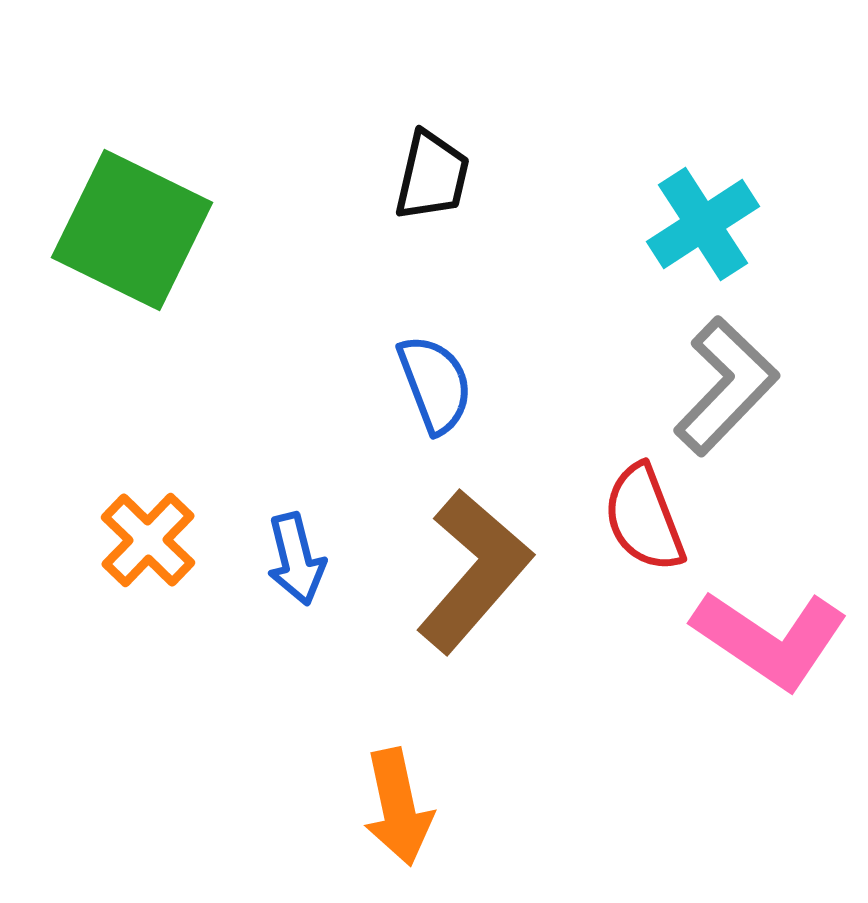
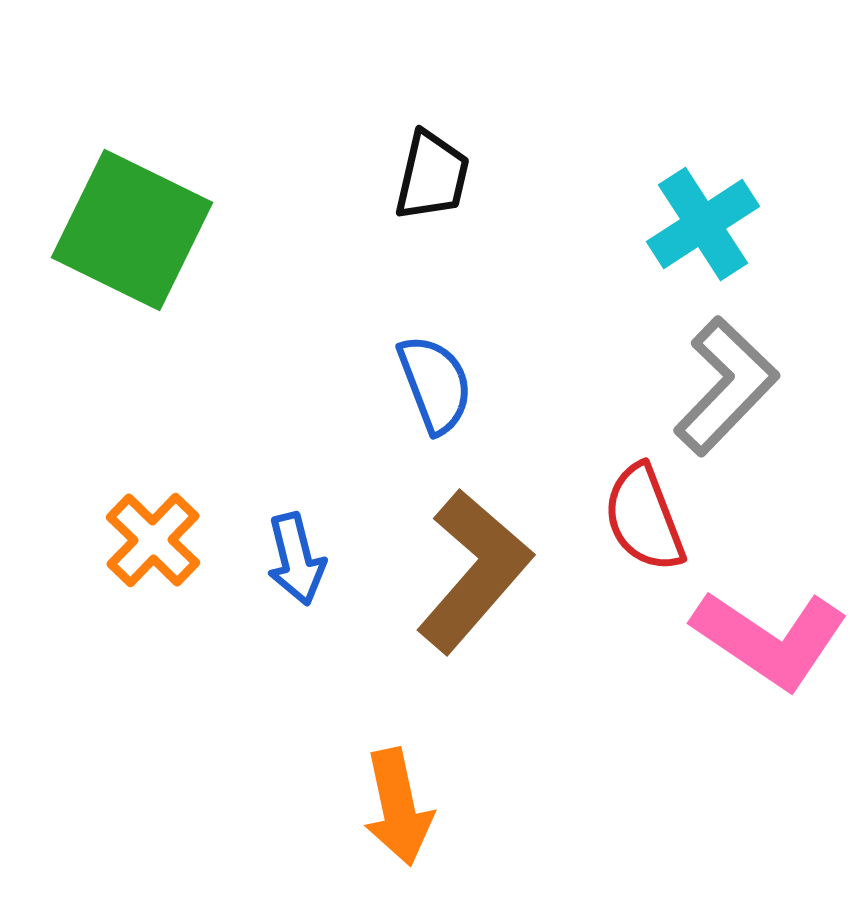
orange cross: moved 5 px right
